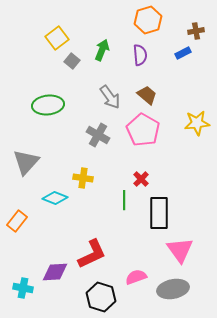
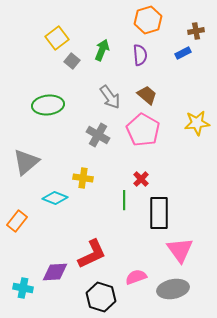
gray triangle: rotated 8 degrees clockwise
